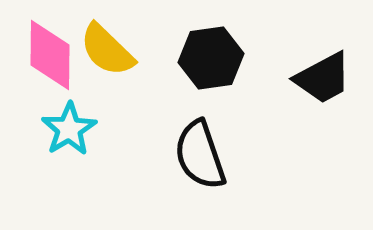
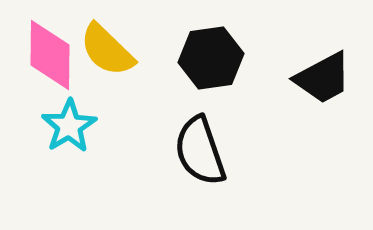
cyan star: moved 3 px up
black semicircle: moved 4 px up
